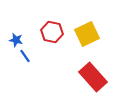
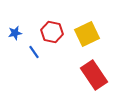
blue star: moved 1 px left, 7 px up; rotated 24 degrees counterclockwise
blue line: moved 9 px right, 4 px up
red rectangle: moved 1 px right, 2 px up; rotated 8 degrees clockwise
